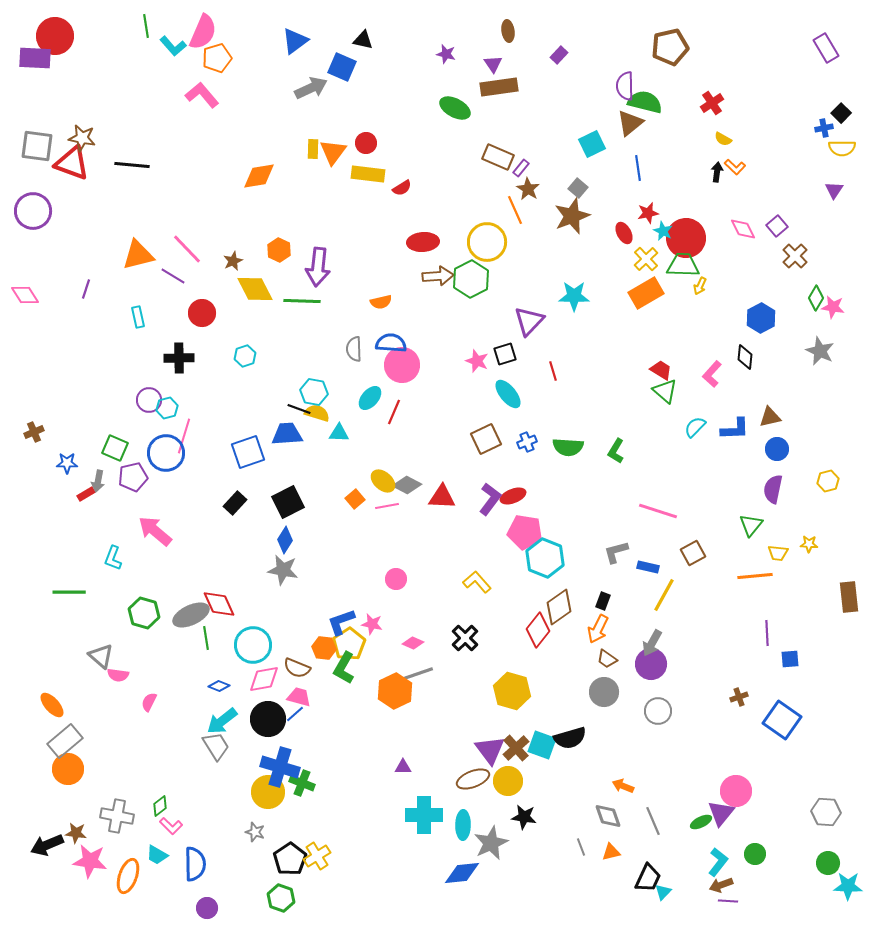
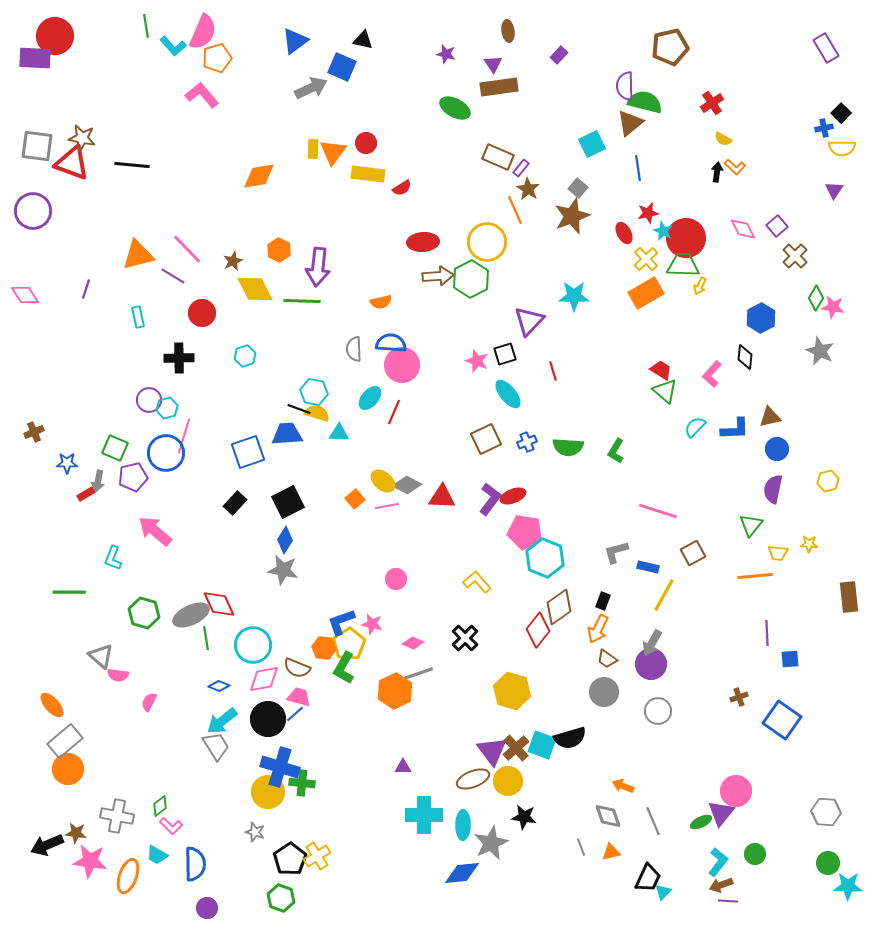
purple triangle at (490, 750): moved 2 px right, 1 px down
green cross at (302, 783): rotated 15 degrees counterclockwise
